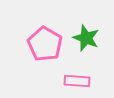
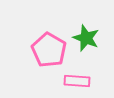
pink pentagon: moved 4 px right, 6 px down
